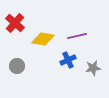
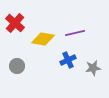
purple line: moved 2 px left, 3 px up
